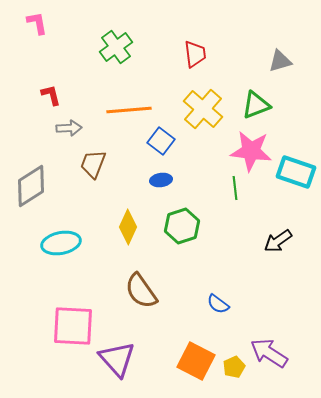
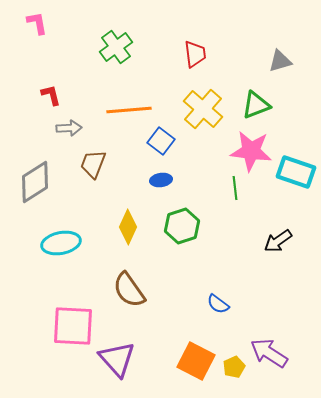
gray diamond: moved 4 px right, 4 px up
brown semicircle: moved 12 px left, 1 px up
